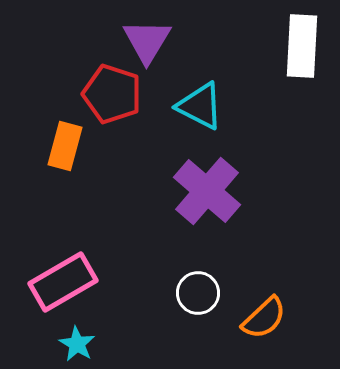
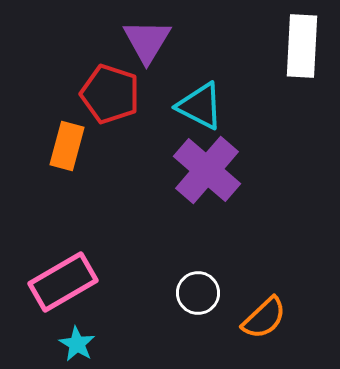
red pentagon: moved 2 px left
orange rectangle: moved 2 px right
purple cross: moved 21 px up
